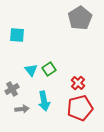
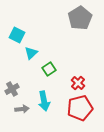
cyan square: rotated 21 degrees clockwise
cyan triangle: moved 17 px up; rotated 24 degrees clockwise
